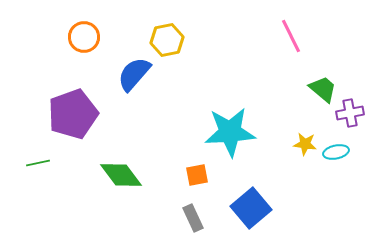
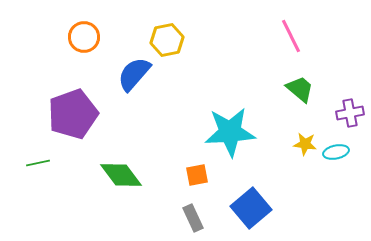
green trapezoid: moved 23 px left
